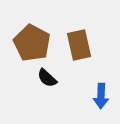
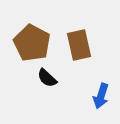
blue arrow: rotated 15 degrees clockwise
